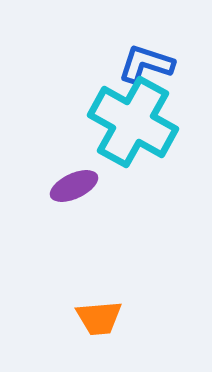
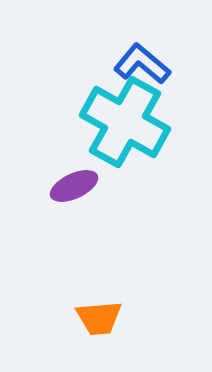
blue L-shape: moved 4 px left; rotated 22 degrees clockwise
cyan cross: moved 8 px left
